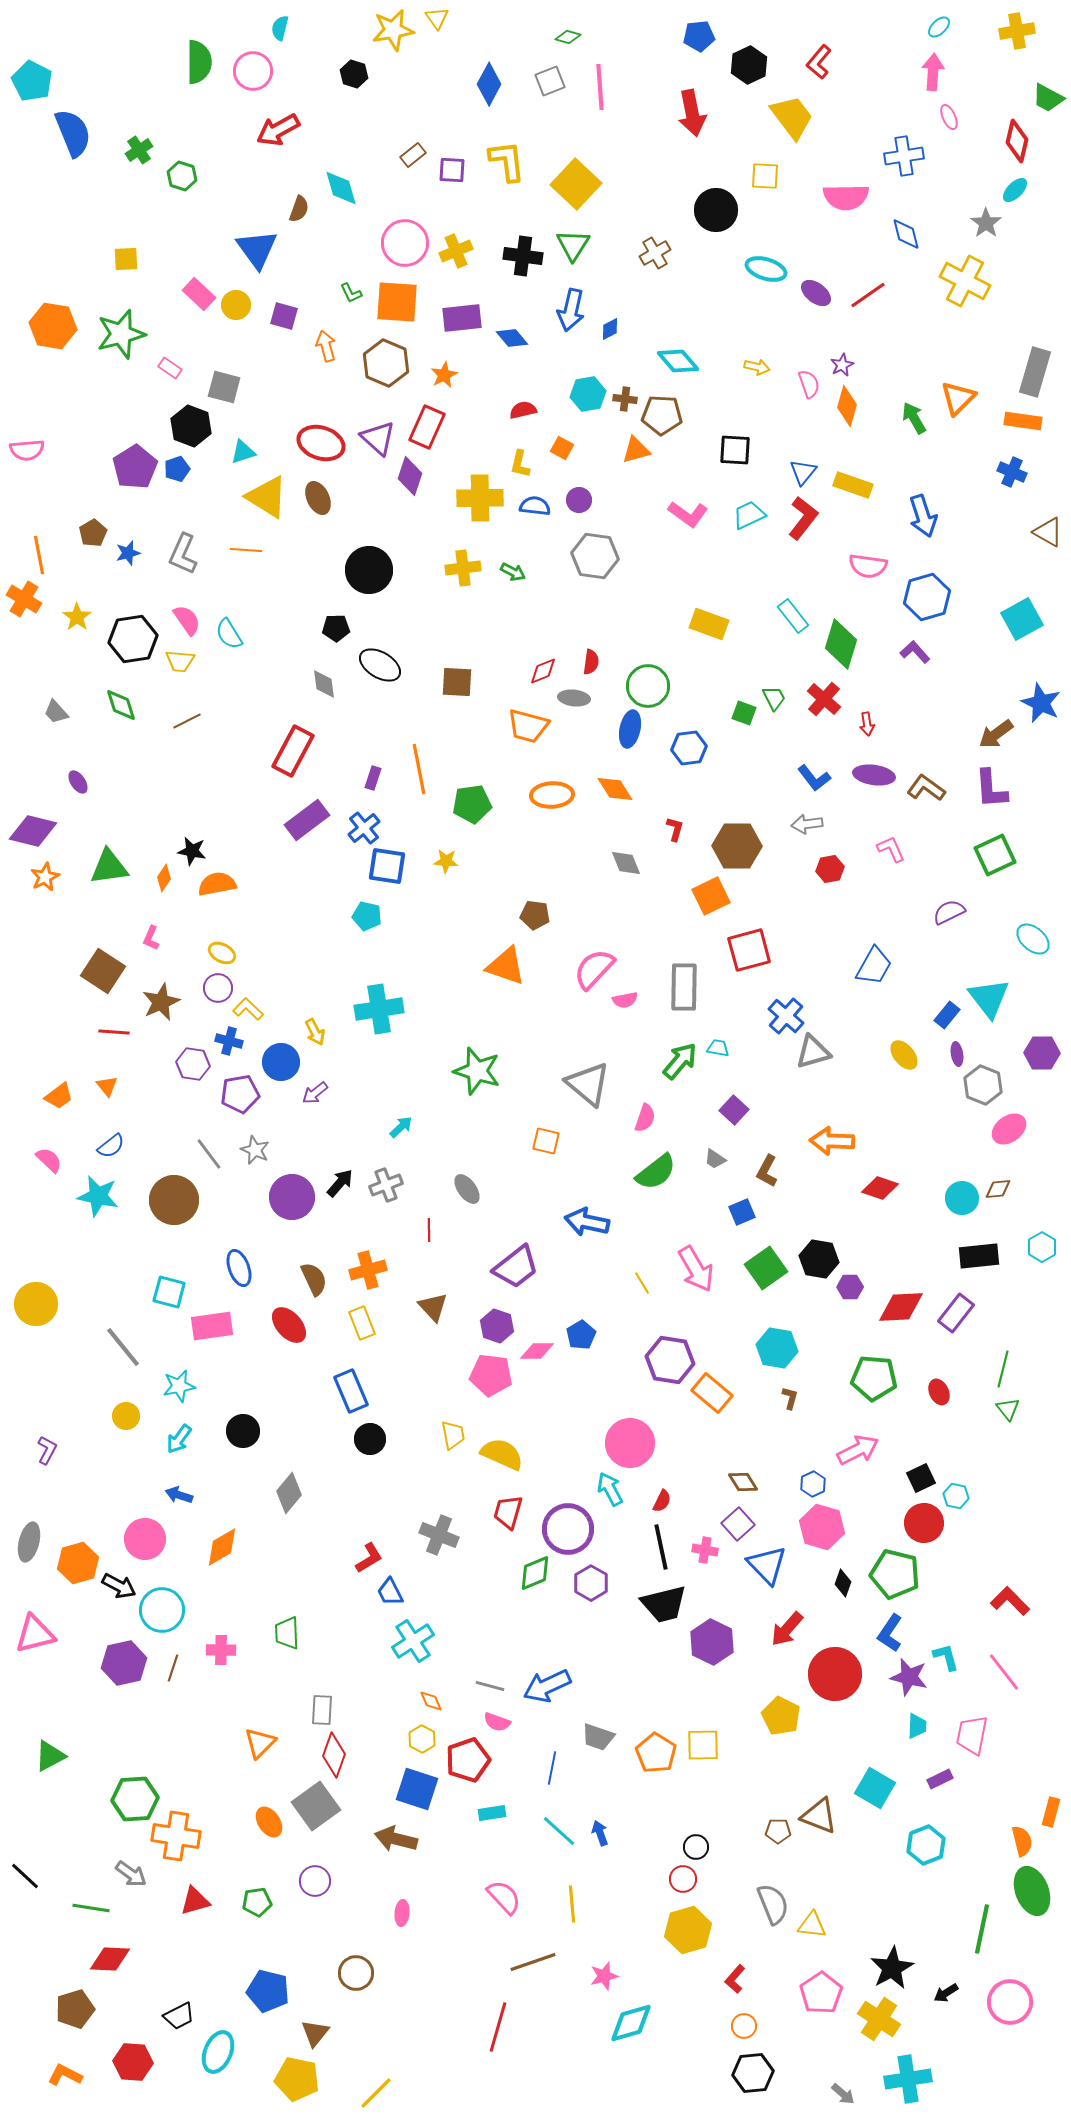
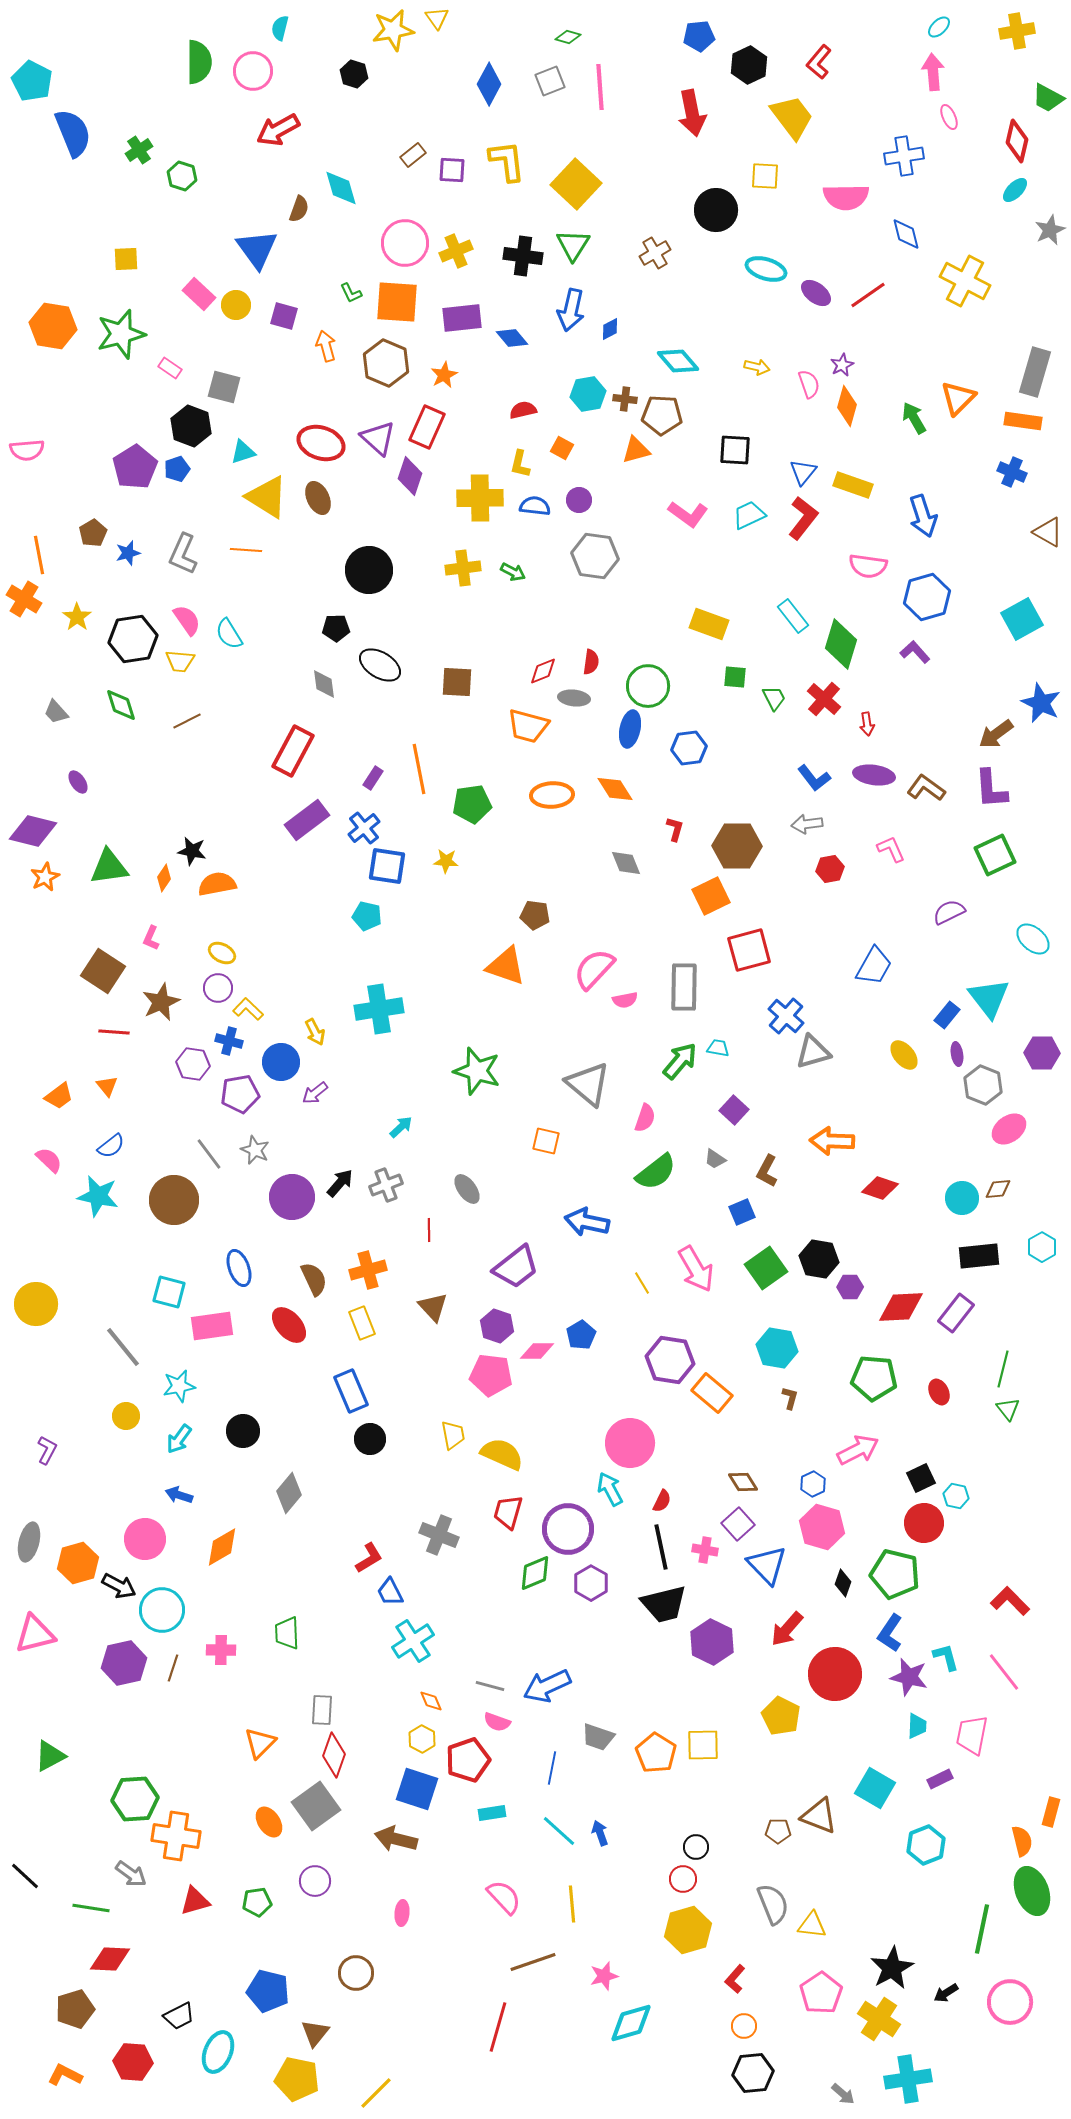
pink arrow at (933, 72): rotated 9 degrees counterclockwise
gray star at (986, 223): moved 64 px right, 7 px down; rotated 12 degrees clockwise
green square at (744, 713): moved 9 px left, 36 px up; rotated 15 degrees counterclockwise
purple rectangle at (373, 778): rotated 15 degrees clockwise
